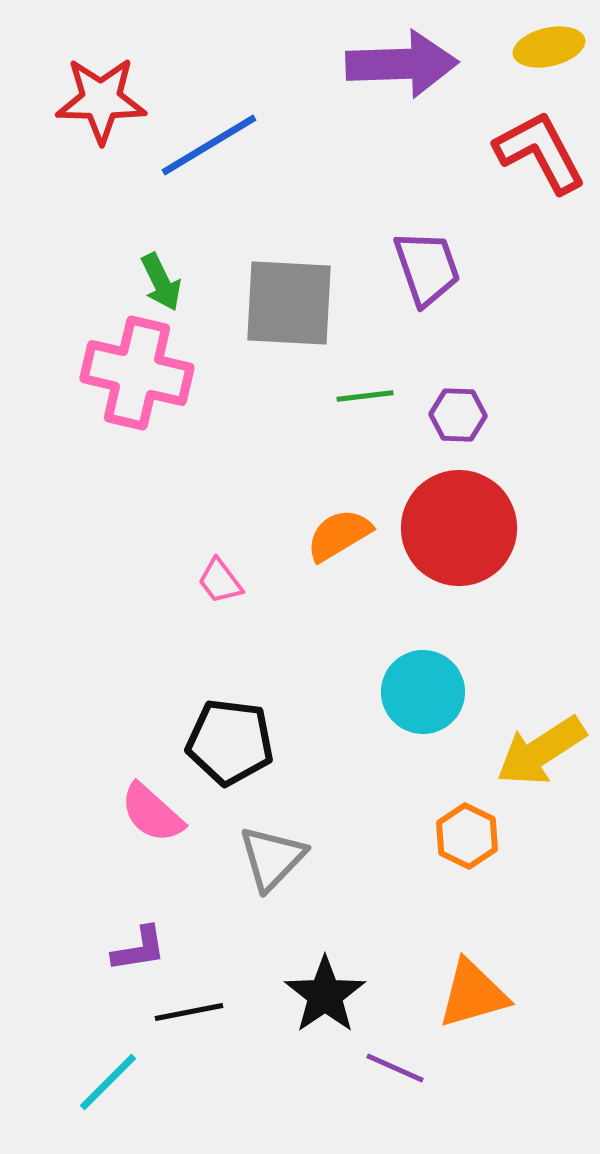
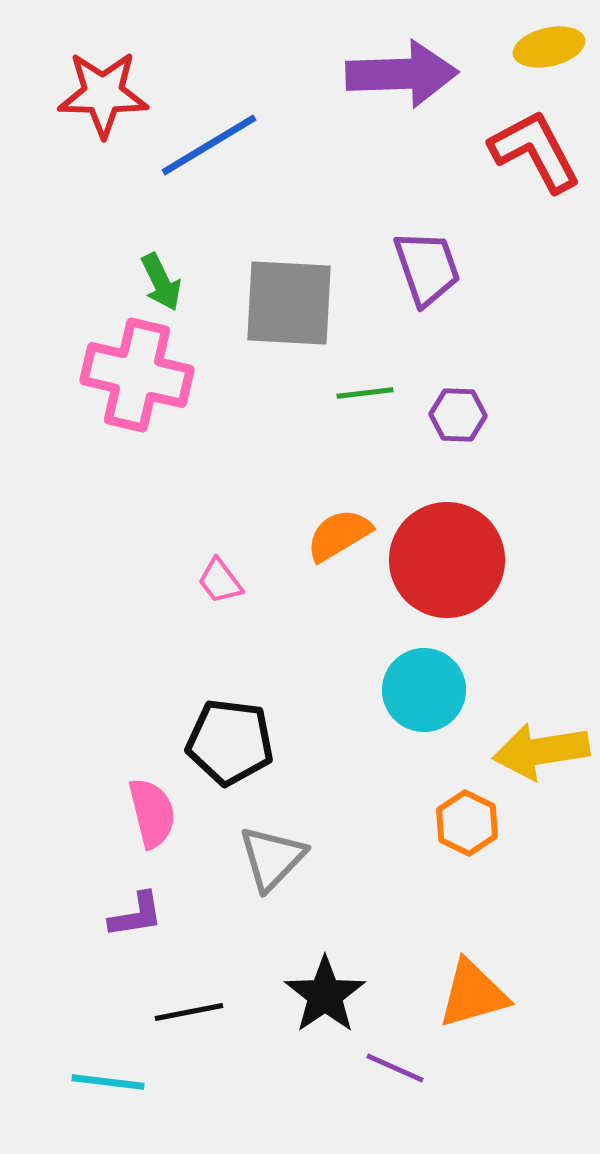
purple arrow: moved 10 px down
red star: moved 2 px right, 6 px up
red L-shape: moved 5 px left, 1 px up
pink cross: moved 2 px down
green line: moved 3 px up
red circle: moved 12 px left, 32 px down
cyan circle: moved 1 px right, 2 px up
yellow arrow: rotated 24 degrees clockwise
pink semicircle: rotated 146 degrees counterclockwise
orange hexagon: moved 13 px up
purple L-shape: moved 3 px left, 34 px up
cyan line: rotated 52 degrees clockwise
